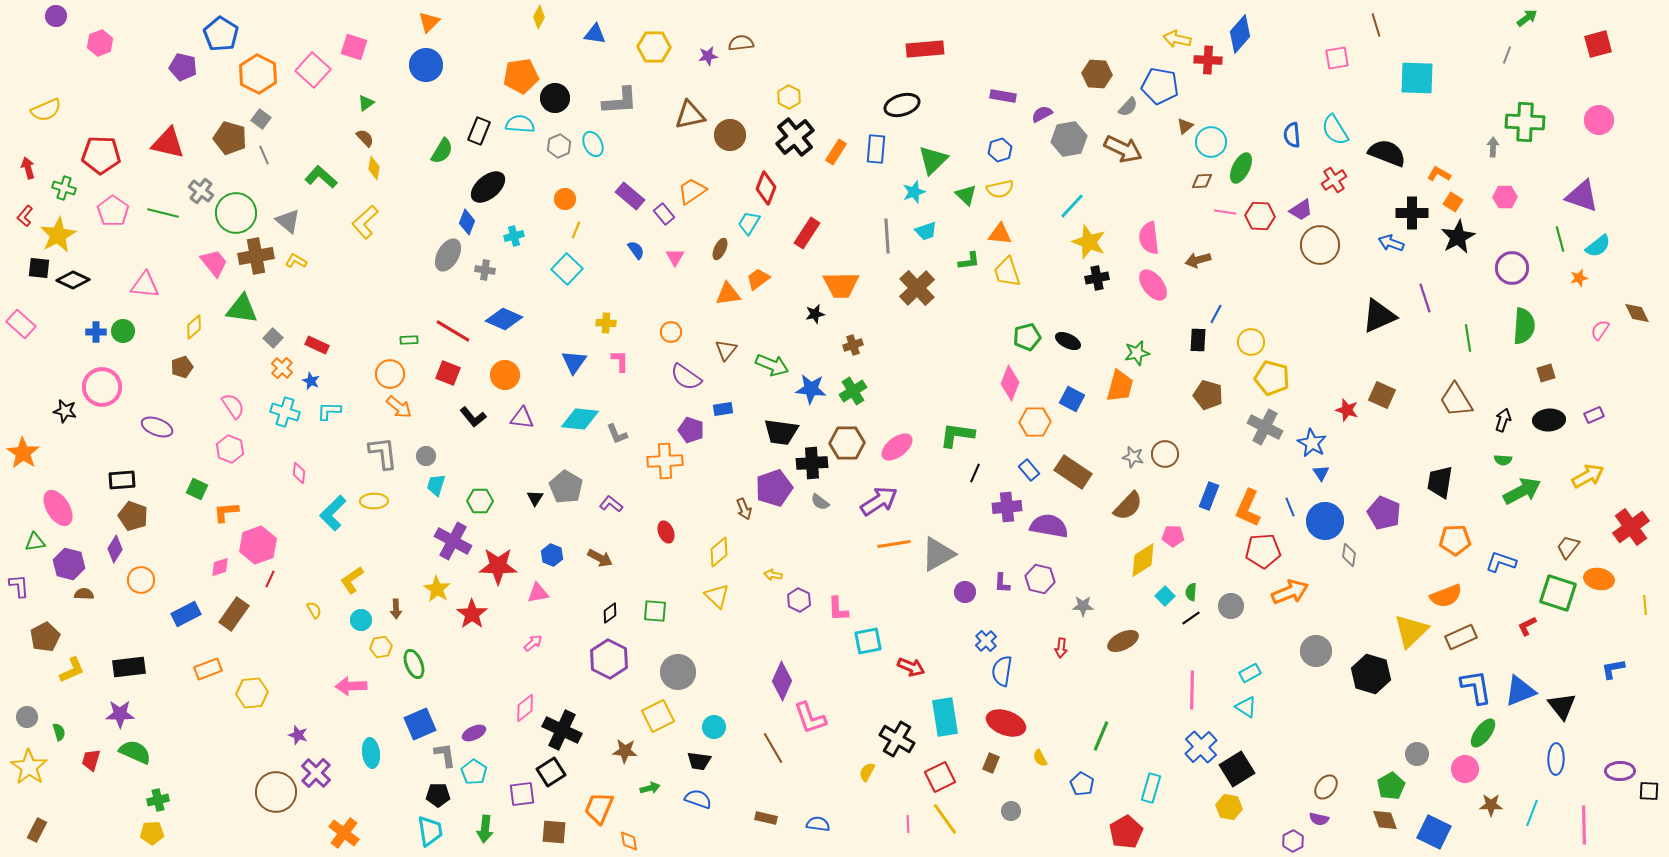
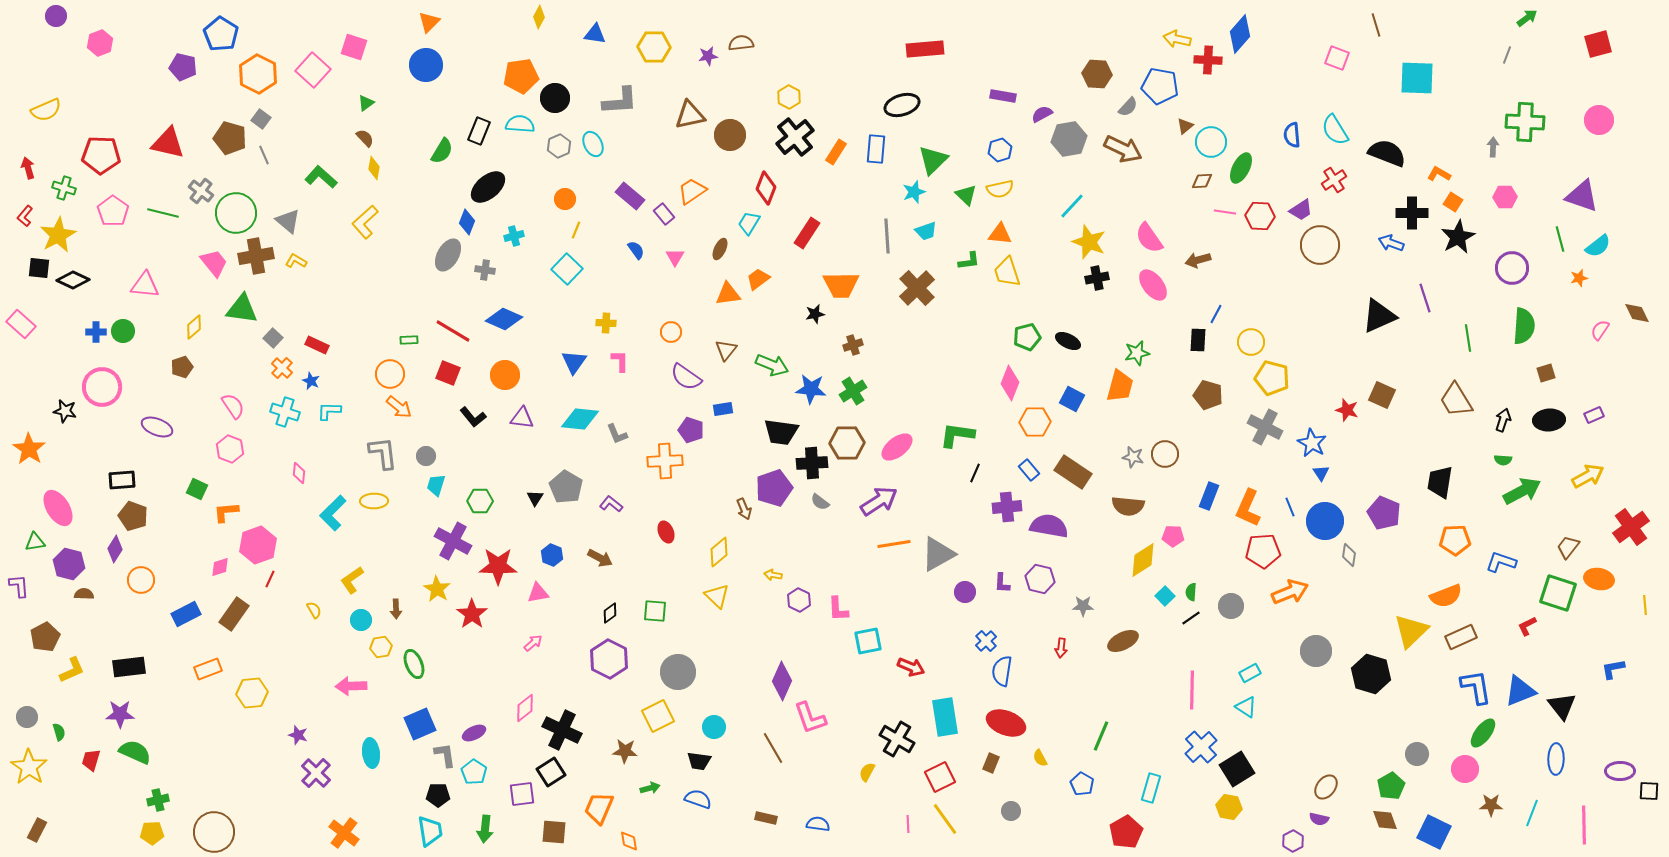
pink square at (1337, 58): rotated 30 degrees clockwise
pink semicircle at (1149, 238): rotated 28 degrees counterclockwise
orange star at (23, 453): moved 6 px right, 4 px up
brown semicircle at (1128, 506): rotated 52 degrees clockwise
brown circle at (276, 792): moved 62 px left, 40 px down
